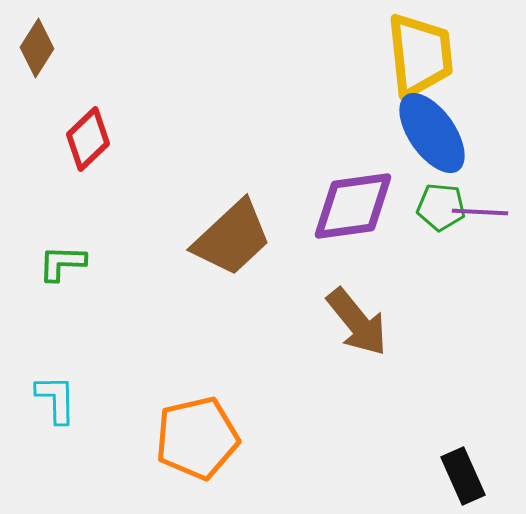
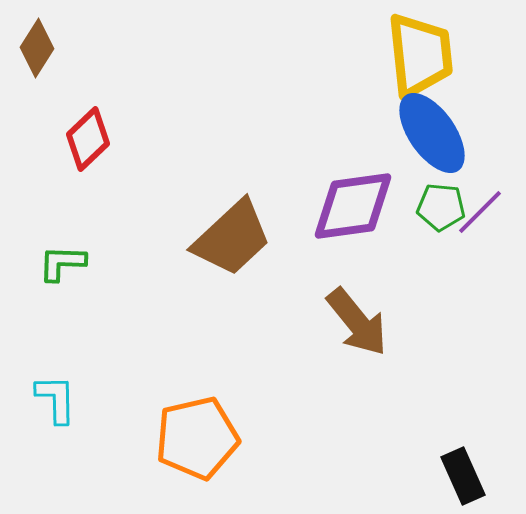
purple line: rotated 48 degrees counterclockwise
